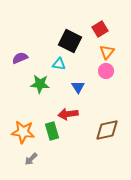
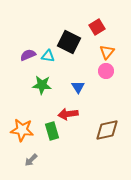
red square: moved 3 px left, 2 px up
black square: moved 1 px left, 1 px down
purple semicircle: moved 8 px right, 3 px up
cyan triangle: moved 11 px left, 8 px up
green star: moved 2 px right, 1 px down
orange star: moved 1 px left, 2 px up
gray arrow: moved 1 px down
